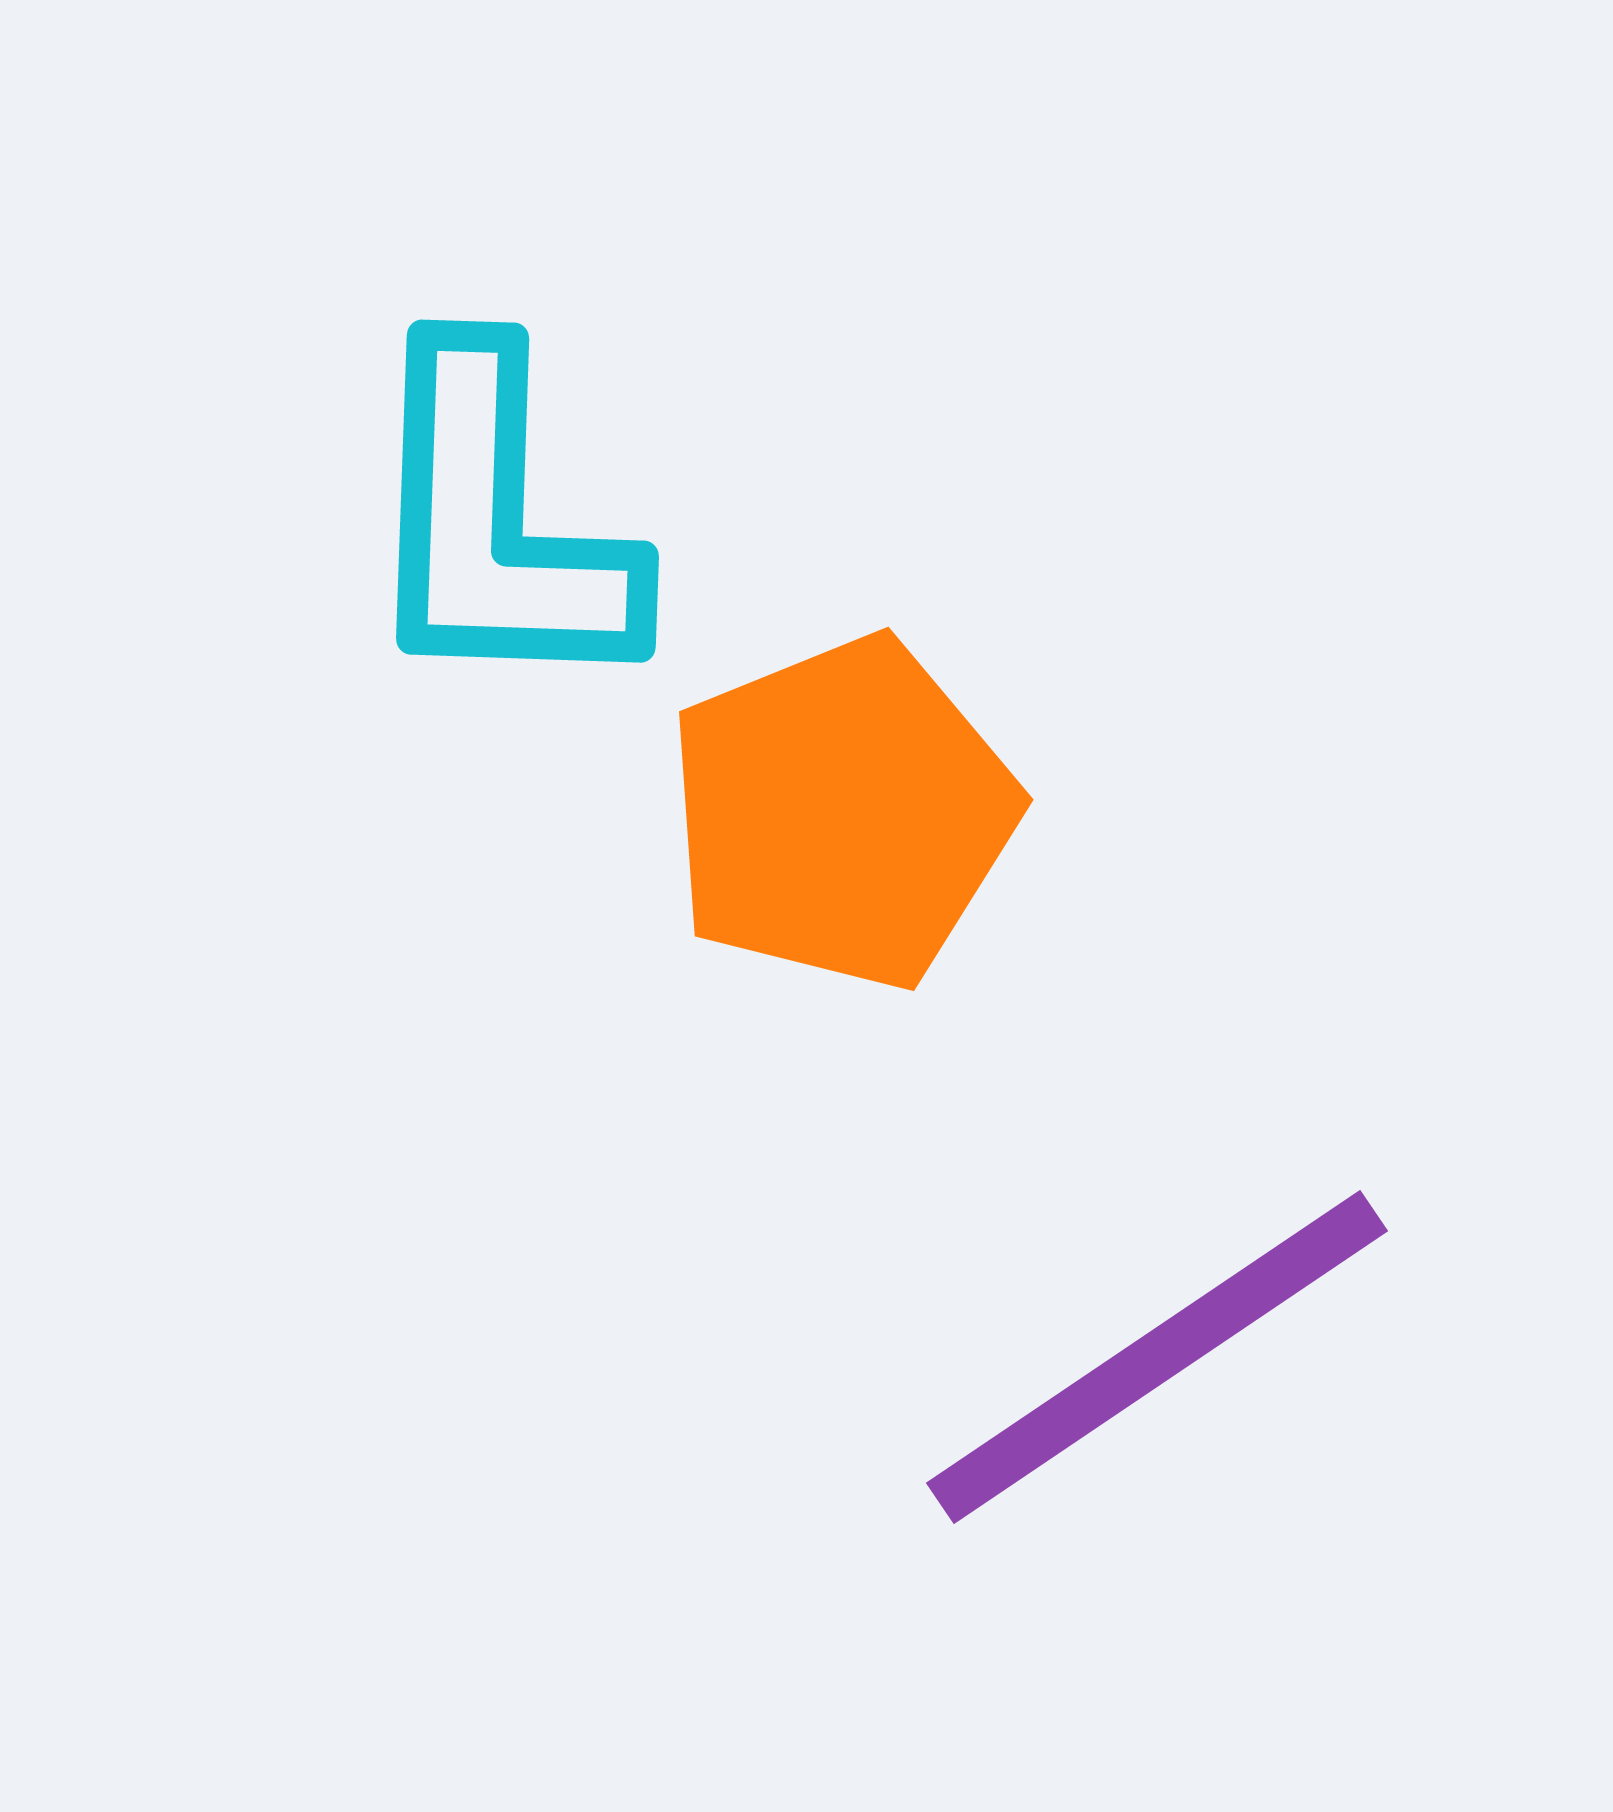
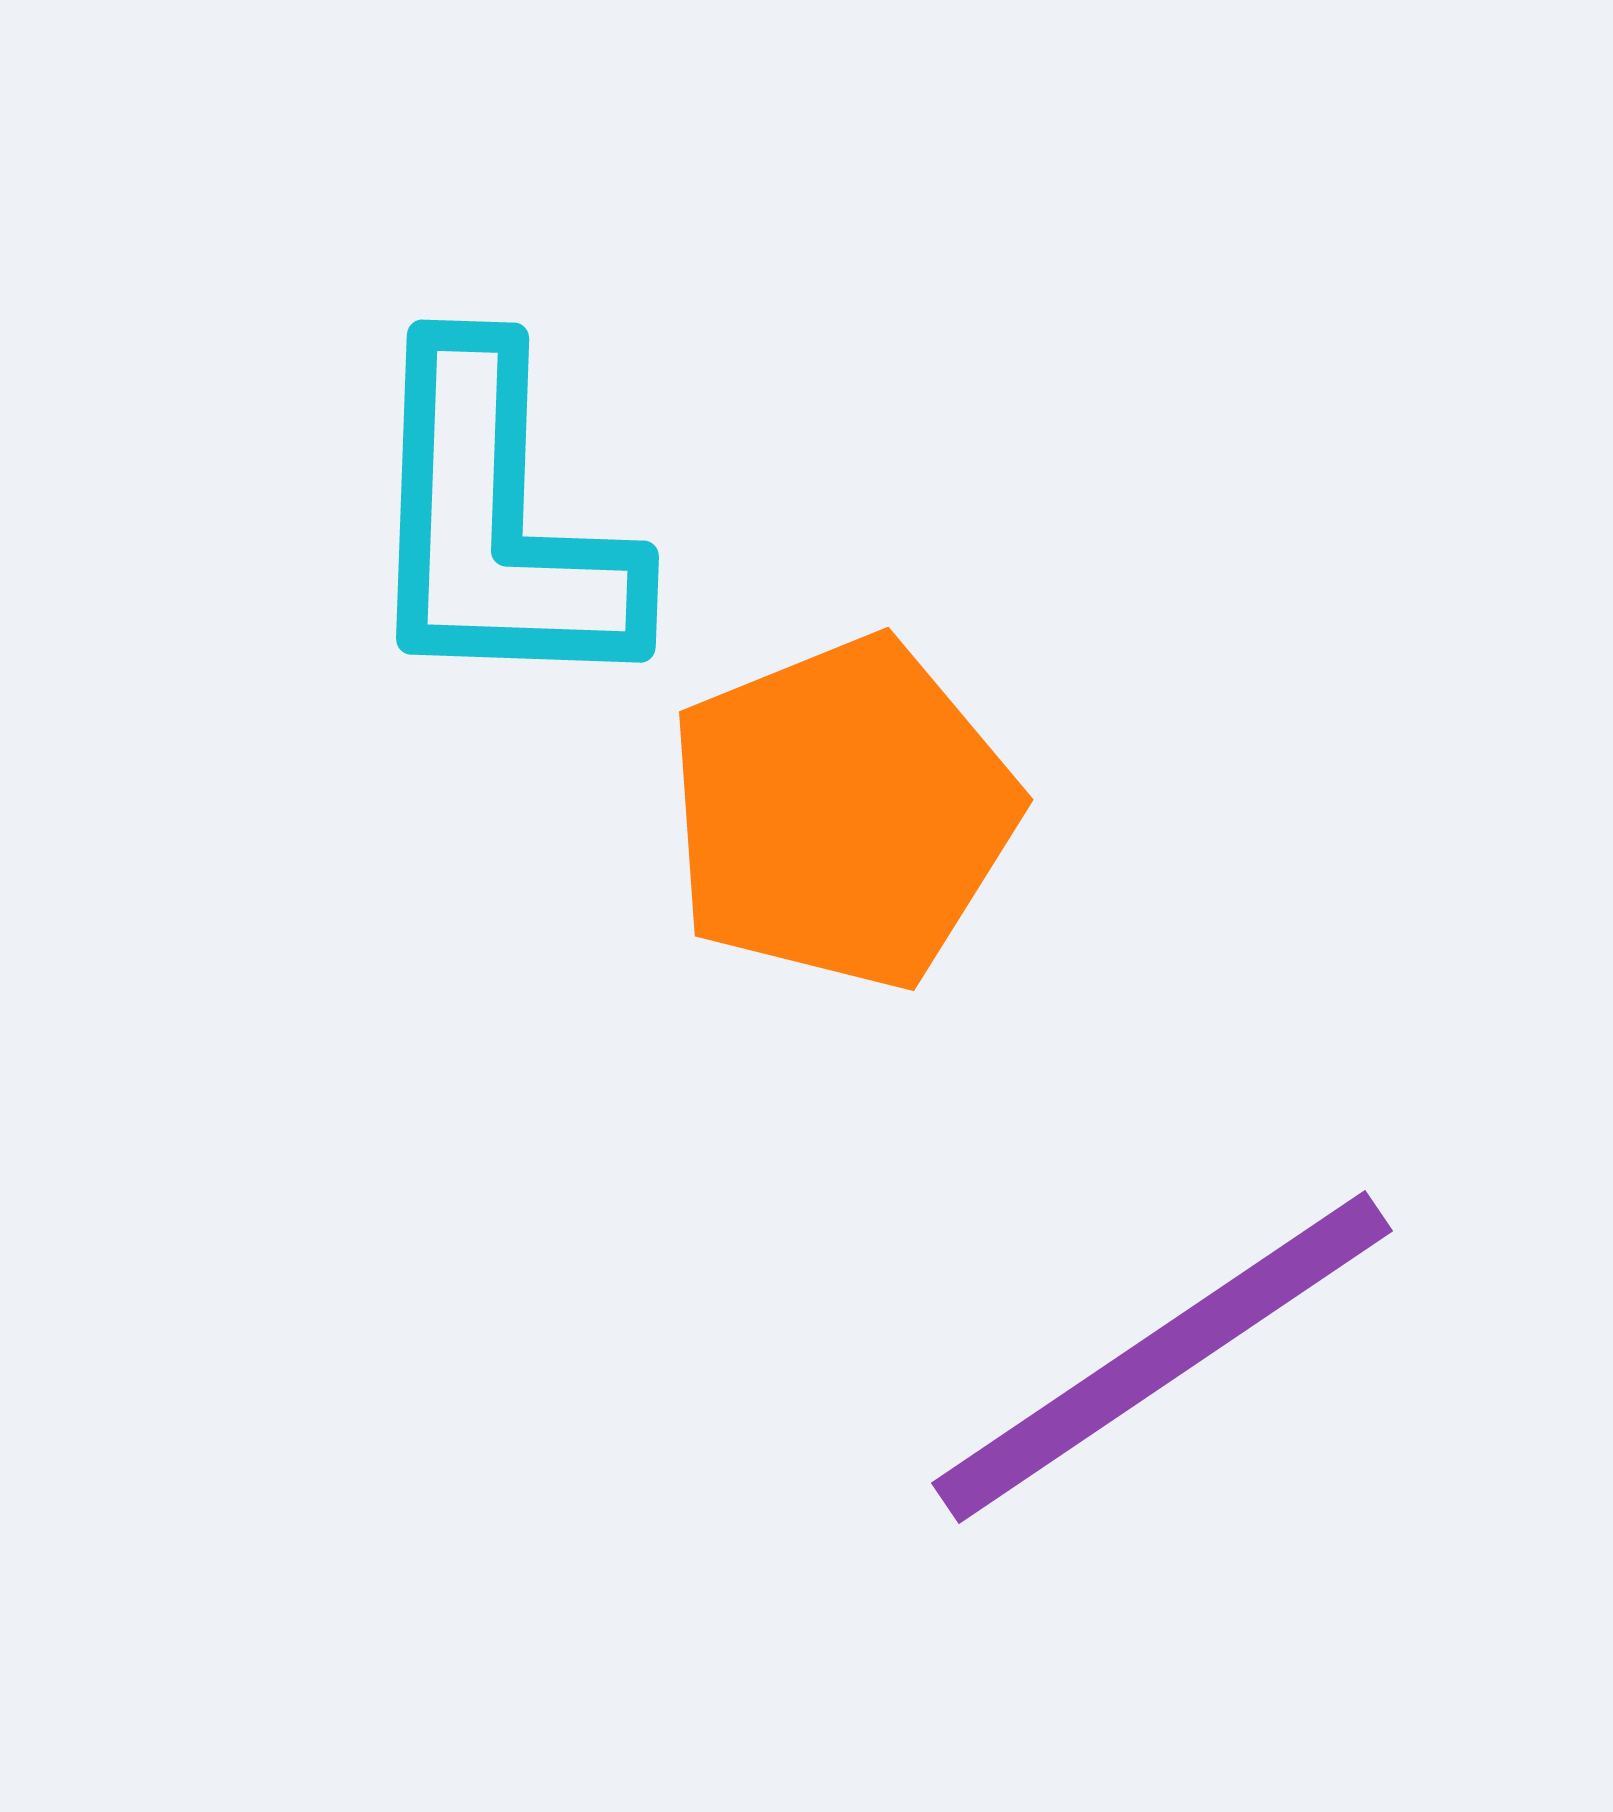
purple line: moved 5 px right
